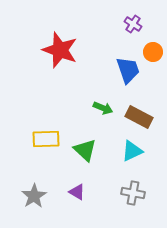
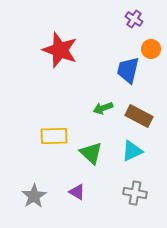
purple cross: moved 1 px right, 5 px up
orange circle: moved 2 px left, 3 px up
blue trapezoid: rotated 148 degrees counterclockwise
green arrow: rotated 138 degrees clockwise
brown rectangle: moved 1 px up
yellow rectangle: moved 8 px right, 3 px up
green triangle: moved 6 px right, 3 px down
gray cross: moved 2 px right
